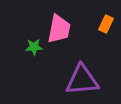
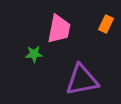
green star: moved 7 px down
purple triangle: rotated 6 degrees counterclockwise
